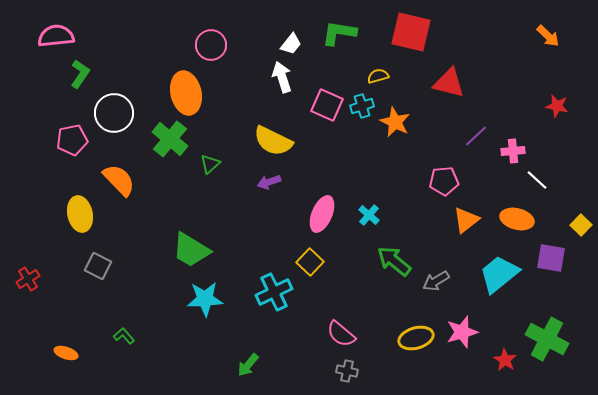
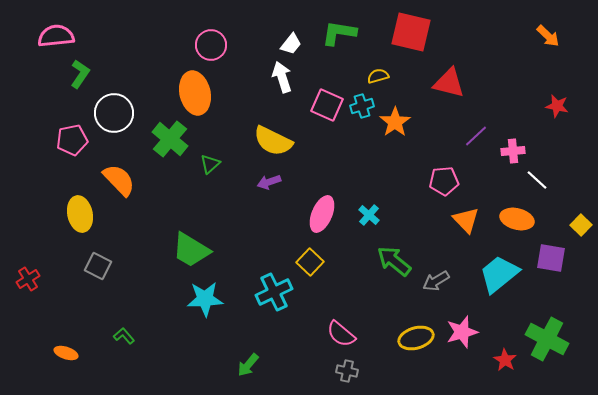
orange ellipse at (186, 93): moved 9 px right
orange star at (395, 122): rotated 12 degrees clockwise
orange triangle at (466, 220): rotated 36 degrees counterclockwise
